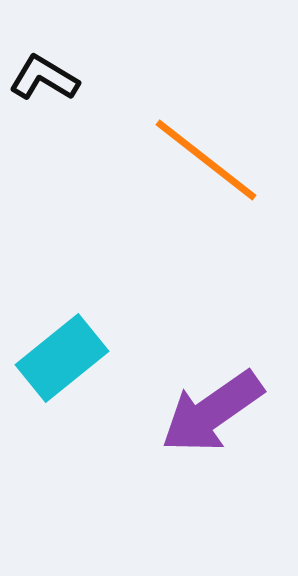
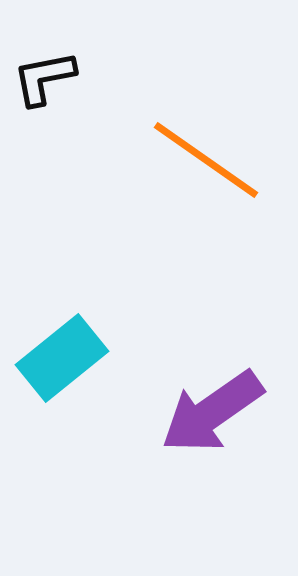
black L-shape: rotated 42 degrees counterclockwise
orange line: rotated 3 degrees counterclockwise
